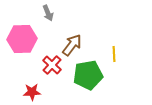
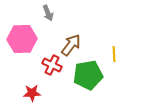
brown arrow: moved 1 px left
red cross: rotated 18 degrees counterclockwise
red star: moved 1 px down
